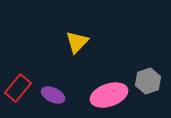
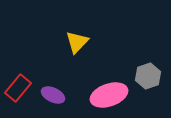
gray hexagon: moved 5 px up
